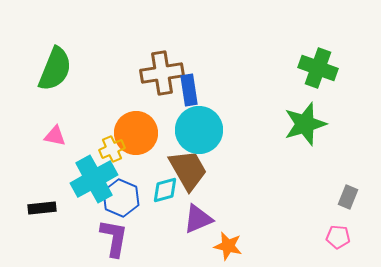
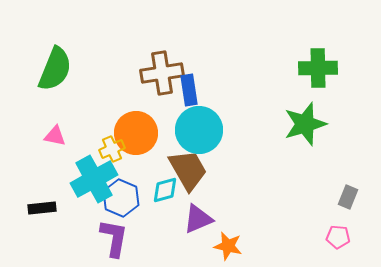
green cross: rotated 21 degrees counterclockwise
